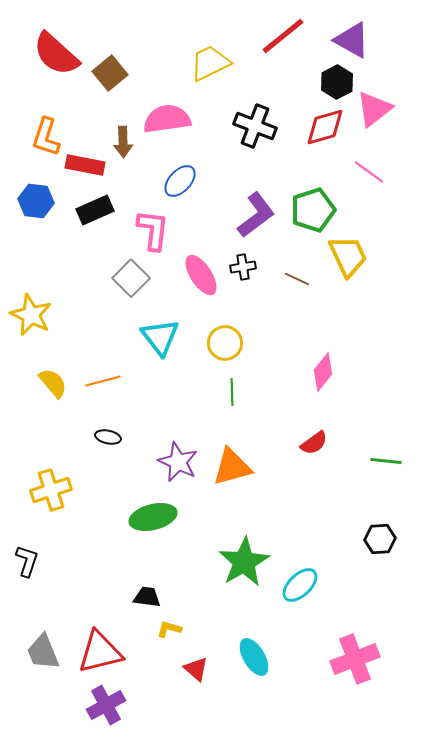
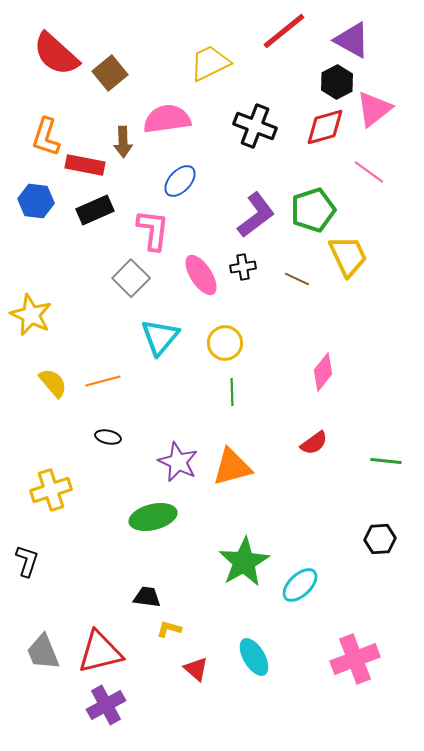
red line at (283, 36): moved 1 px right, 5 px up
cyan triangle at (160, 337): rotated 18 degrees clockwise
